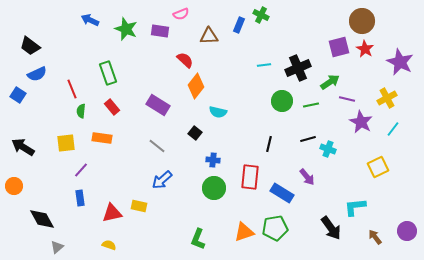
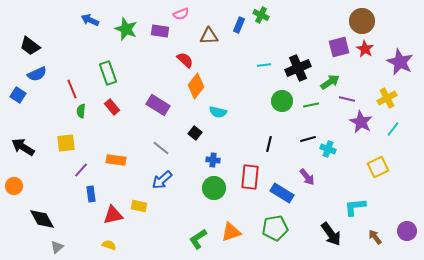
orange rectangle at (102, 138): moved 14 px right, 22 px down
gray line at (157, 146): moved 4 px right, 2 px down
blue rectangle at (80, 198): moved 11 px right, 4 px up
red triangle at (112, 213): moved 1 px right, 2 px down
black arrow at (331, 228): moved 6 px down
orange triangle at (244, 232): moved 13 px left
green L-shape at (198, 239): rotated 35 degrees clockwise
